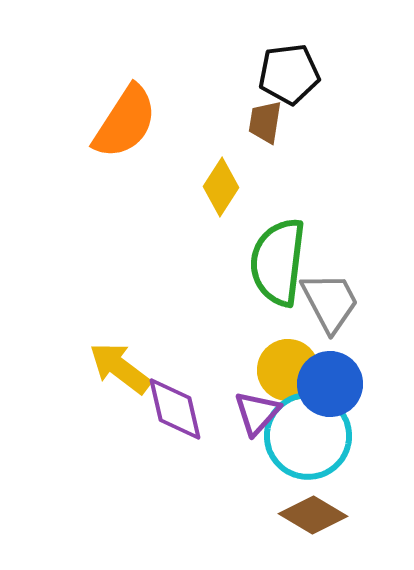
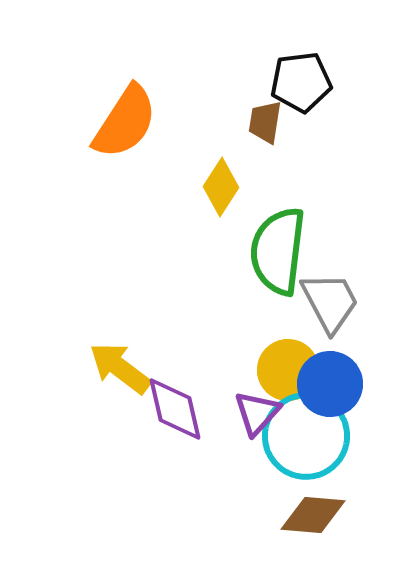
black pentagon: moved 12 px right, 8 px down
green semicircle: moved 11 px up
cyan circle: moved 2 px left
brown diamond: rotated 26 degrees counterclockwise
